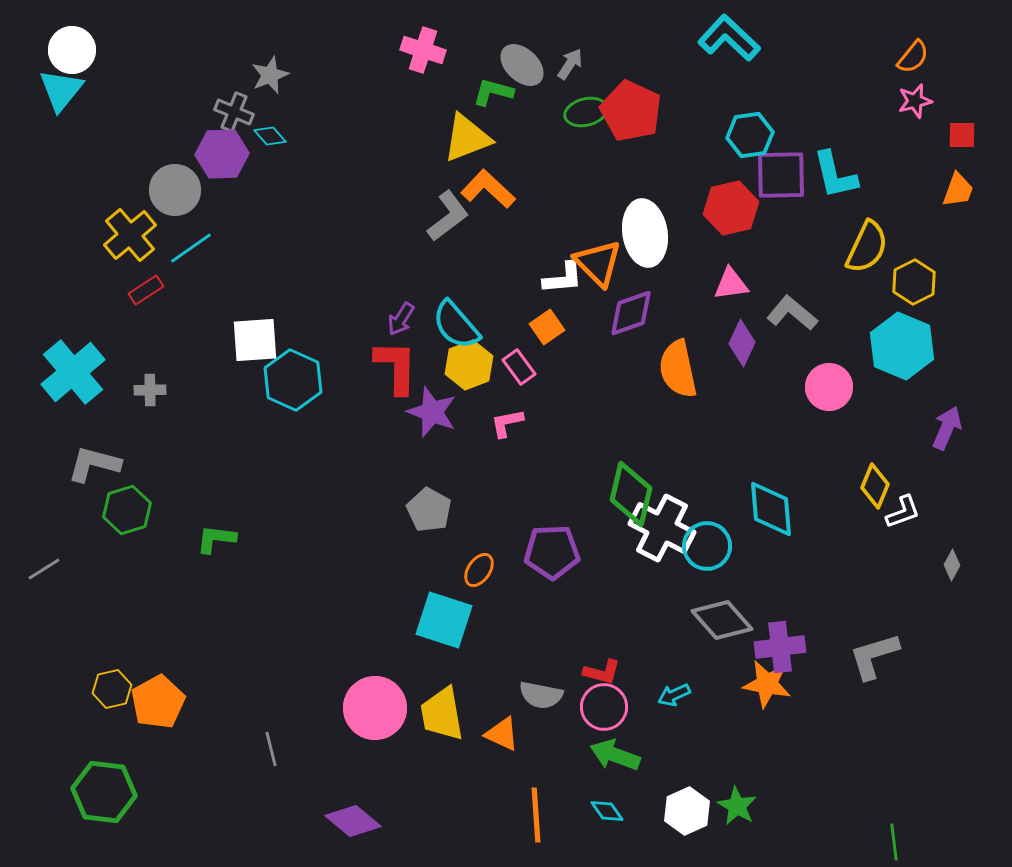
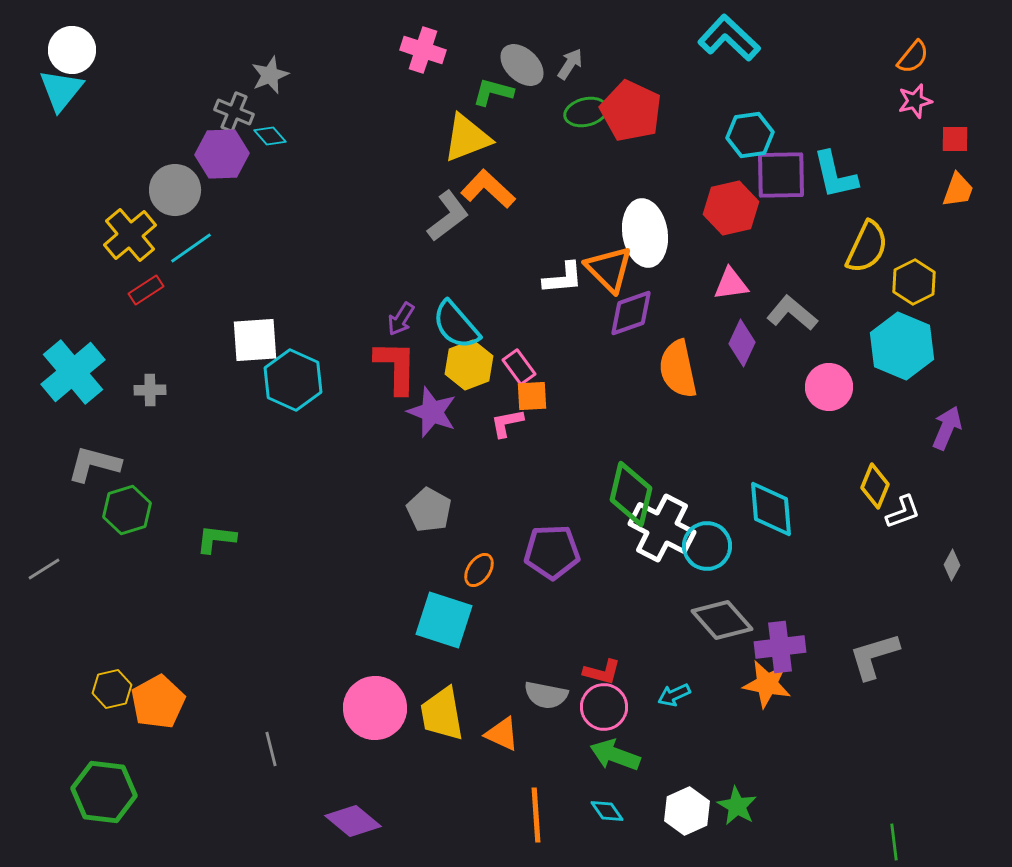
red square at (962, 135): moved 7 px left, 4 px down
orange triangle at (598, 263): moved 11 px right, 6 px down
orange square at (547, 327): moved 15 px left, 69 px down; rotated 32 degrees clockwise
gray semicircle at (541, 695): moved 5 px right
